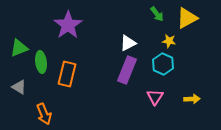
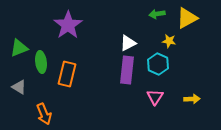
green arrow: rotated 119 degrees clockwise
cyan hexagon: moved 5 px left
purple rectangle: rotated 16 degrees counterclockwise
